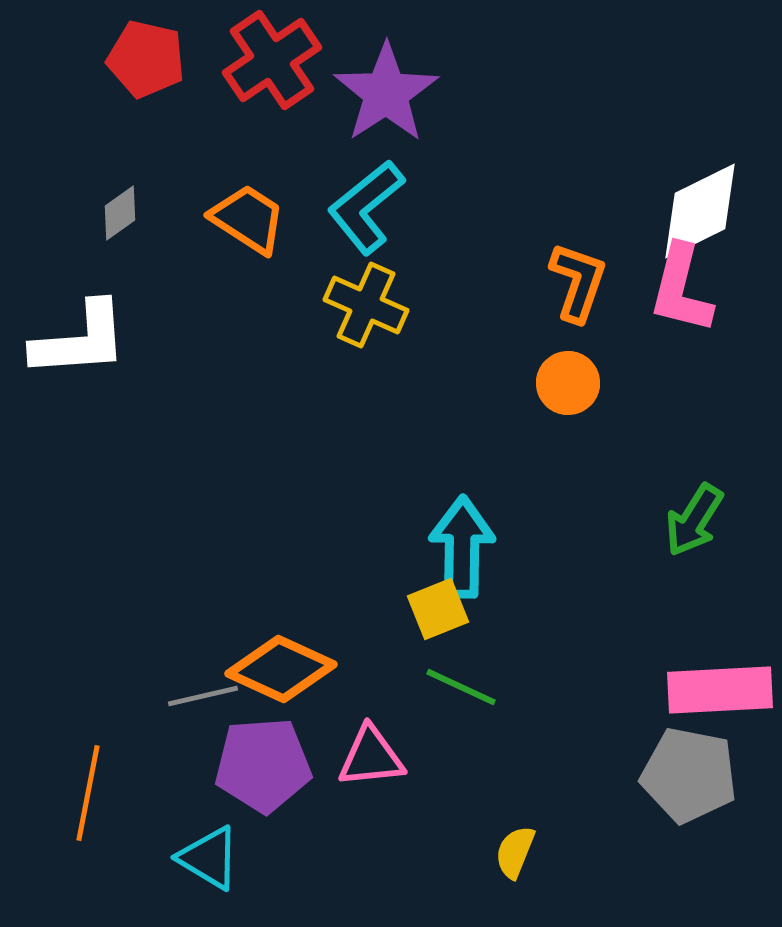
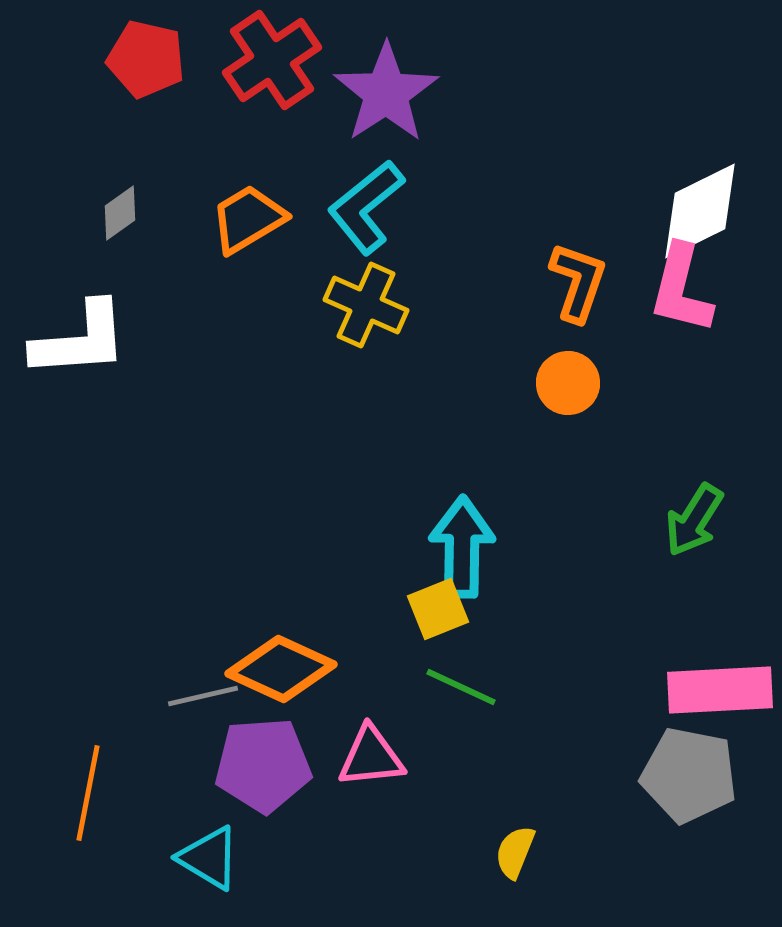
orange trapezoid: rotated 64 degrees counterclockwise
